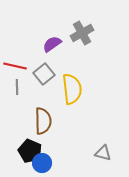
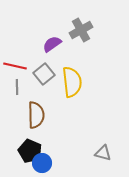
gray cross: moved 1 px left, 3 px up
yellow semicircle: moved 7 px up
brown semicircle: moved 7 px left, 6 px up
